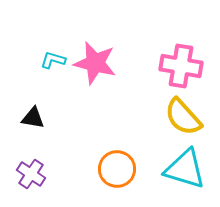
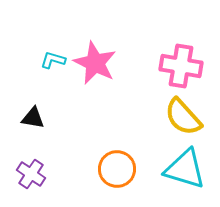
pink star: rotated 12 degrees clockwise
